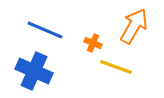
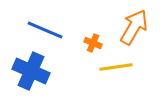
orange arrow: moved 1 px down
yellow line: rotated 28 degrees counterclockwise
blue cross: moved 3 px left
